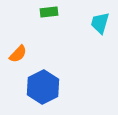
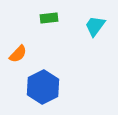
green rectangle: moved 6 px down
cyan trapezoid: moved 5 px left, 3 px down; rotated 20 degrees clockwise
